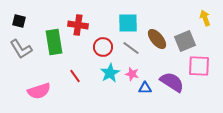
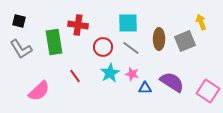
yellow arrow: moved 4 px left, 4 px down
brown ellipse: moved 2 px right; rotated 40 degrees clockwise
pink square: moved 9 px right, 25 px down; rotated 30 degrees clockwise
pink semicircle: rotated 25 degrees counterclockwise
